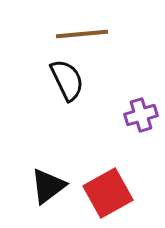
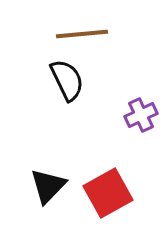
purple cross: rotated 8 degrees counterclockwise
black triangle: rotated 9 degrees counterclockwise
